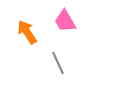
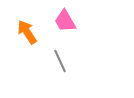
gray line: moved 2 px right, 2 px up
